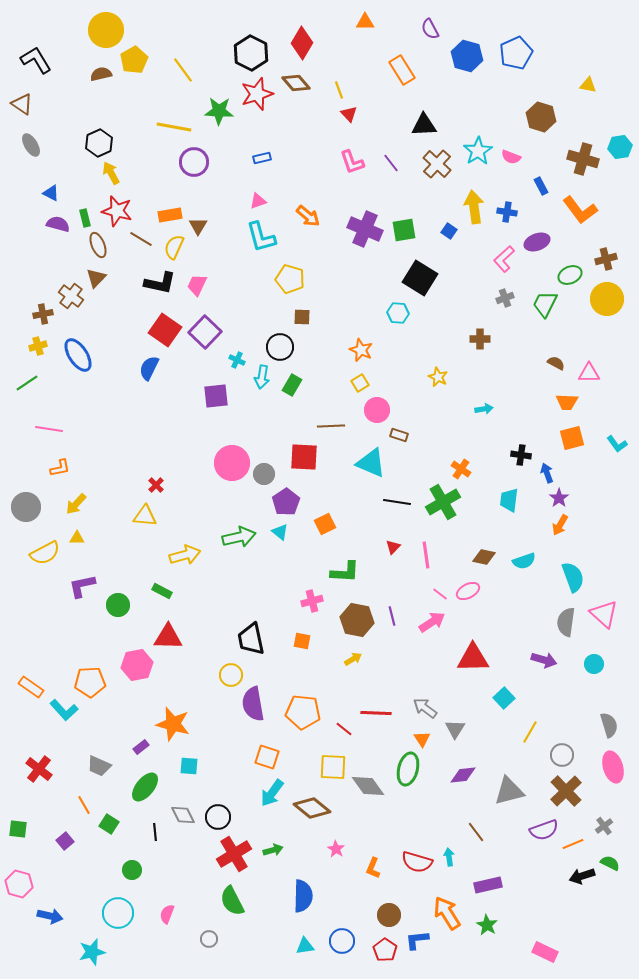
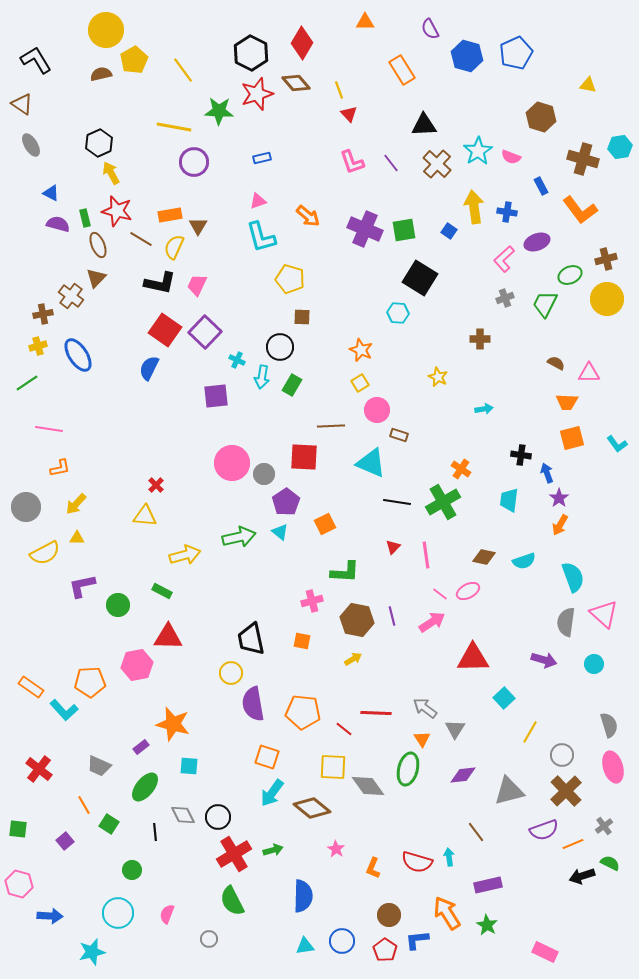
yellow circle at (231, 675): moved 2 px up
blue arrow at (50, 916): rotated 10 degrees counterclockwise
